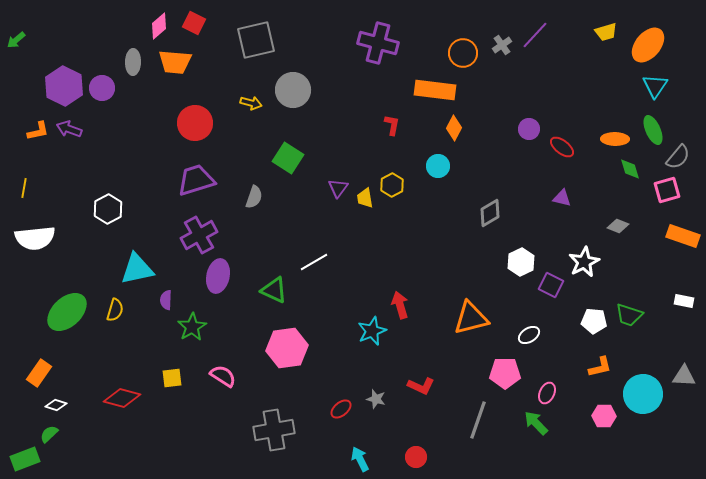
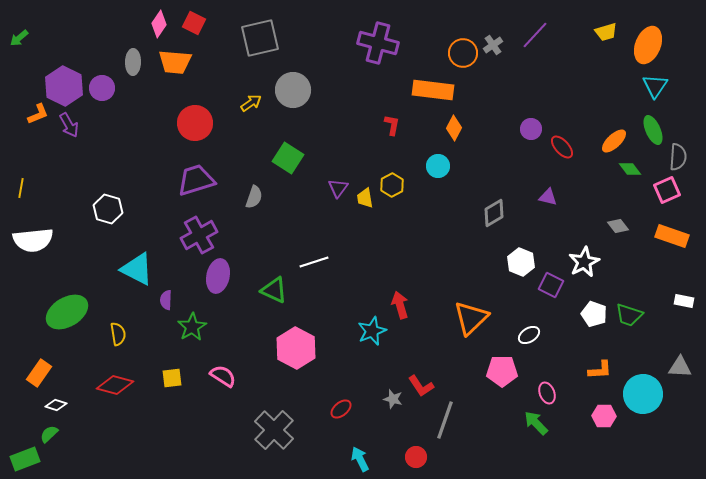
pink diamond at (159, 26): moved 2 px up; rotated 16 degrees counterclockwise
green arrow at (16, 40): moved 3 px right, 2 px up
gray square at (256, 40): moved 4 px right, 2 px up
gray cross at (502, 45): moved 9 px left
orange ellipse at (648, 45): rotated 18 degrees counterclockwise
orange rectangle at (435, 90): moved 2 px left
yellow arrow at (251, 103): rotated 50 degrees counterclockwise
purple arrow at (69, 129): moved 4 px up; rotated 140 degrees counterclockwise
purple circle at (529, 129): moved 2 px right
orange L-shape at (38, 131): moved 17 px up; rotated 10 degrees counterclockwise
orange ellipse at (615, 139): moved 1 px left, 2 px down; rotated 44 degrees counterclockwise
red ellipse at (562, 147): rotated 10 degrees clockwise
gray semicircle at (678, 157): rotated 36 degrees counterclockwise
green diamond at (630, 169): rotated 20 degrees counterclockwise
yellow line at (24, 188): moved 3 px left
pink square at (667, 190): rotated 8 degrees counterclockwise
purple triangle at (562, 198): moved 14 px left, 1 px up
white hexagon at (108, 209): rotated 16 degrees counterclockwise
gray diamond at (490, 213): moved 4 px right
gray diamond at (618, 226): rotated 30 degrees clockwise
orange rectangle at (683, 236): moved 11 px left
white semicircle at (35, 238): moved 2 px left, 2 px down
white line at (314, 262): rotated 12 degrees clockwise
white hexagon at (521, 262): rotated 12 degrees counterclockwise
cyan triangle at (137, 269): rotated 39 degrees clockwise
yellow semicircle at (115, 310): moved 3 px right, 24 px down; rotated 25 degrees counterclockwise
green ellipse at (67, 312): rotated 12 degrees clockwise
orange triangle at (471, 318): rotated 30 degrees counterclockwise
white pentagon at (594, 321): moved 7 px up; rotated 15 degrees clockwise
pink hexagon at (287, 348): moved 9 px right; rotated 24 degrees counterclockwise
orange L-shape at (600, 367): moved 3 px down; rotated 10 degrees clockwise
pink pentagon at (505, 373): moved 3 px left, 2 px up
gray triangle at (684, 376): moved 4 px left, 9 px up
red L-shape at (421, 386): rotated 32 degrees clockwise
pink ellipse at (547, 393): rotated 45 degrees counterclockwise
red diamond at (122, 398): moved 7 px left, 13 px up
gray star at (376, 399): moved 17 px right
gray line at (478, 420): moved 33 px left
gray cross at (274, 430): rotated 36 degrees counterclockwise
